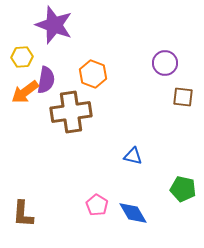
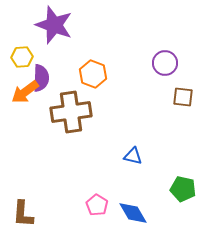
purple semicircle: moved 5 px left, 2 px up; rotated 8 degrees counterclockwise
